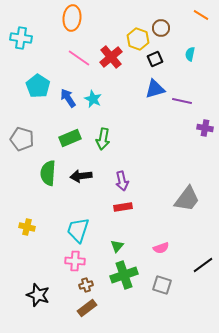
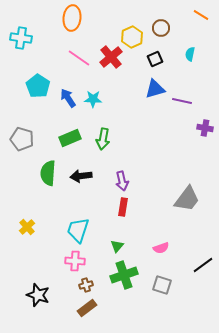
yellow hexagon: moved 6 px left, 2 px up; rotated 15 degrees clockwise
cyan star: rotated 24 degrees counterclockwise
red rectangle: rotated 72 degrees counterclockwise
yellow cross: rotated 35 degrees clockwise
